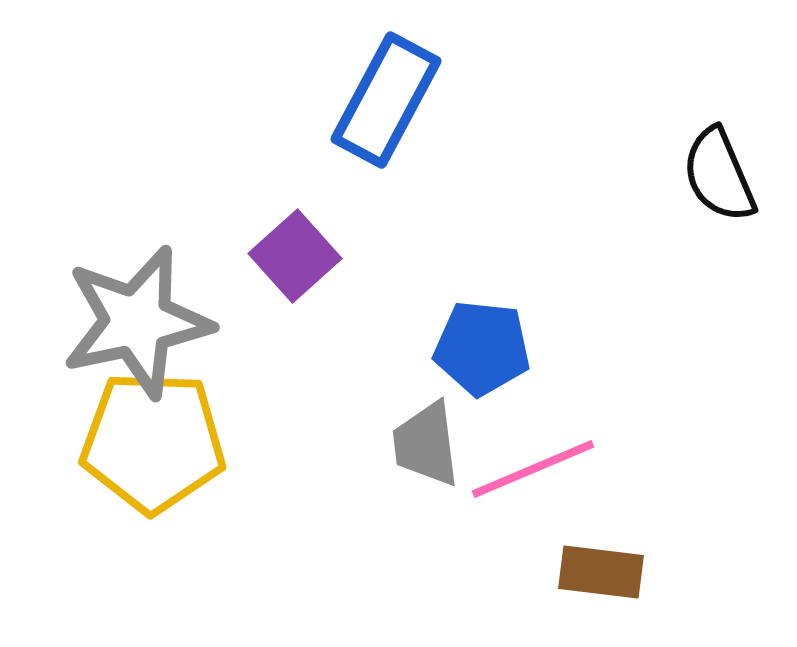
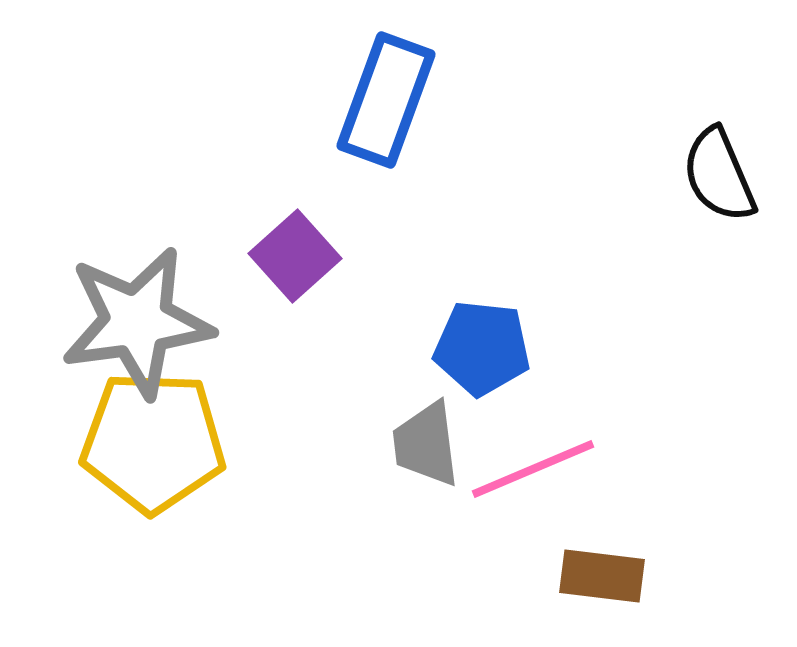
blue rectangle: rotated 8 degrees counterclockwise
gray star: rotated 4 degrees clockwise
brown rectangle: moved 1 px right, 4 px down
